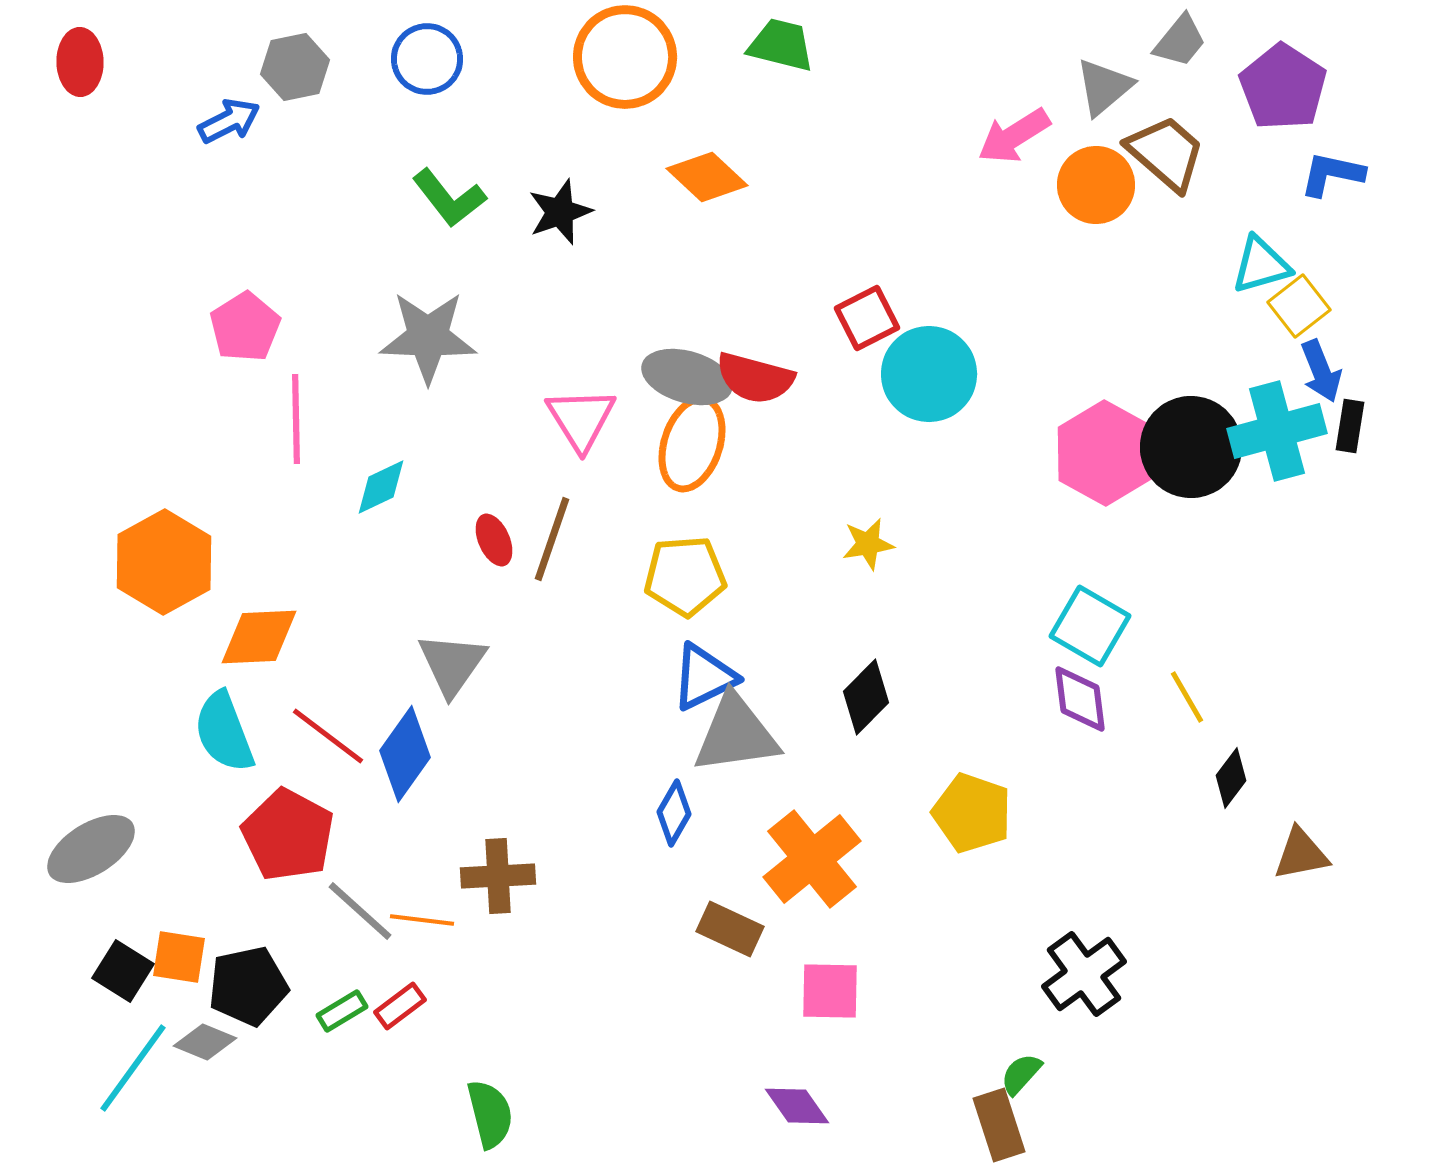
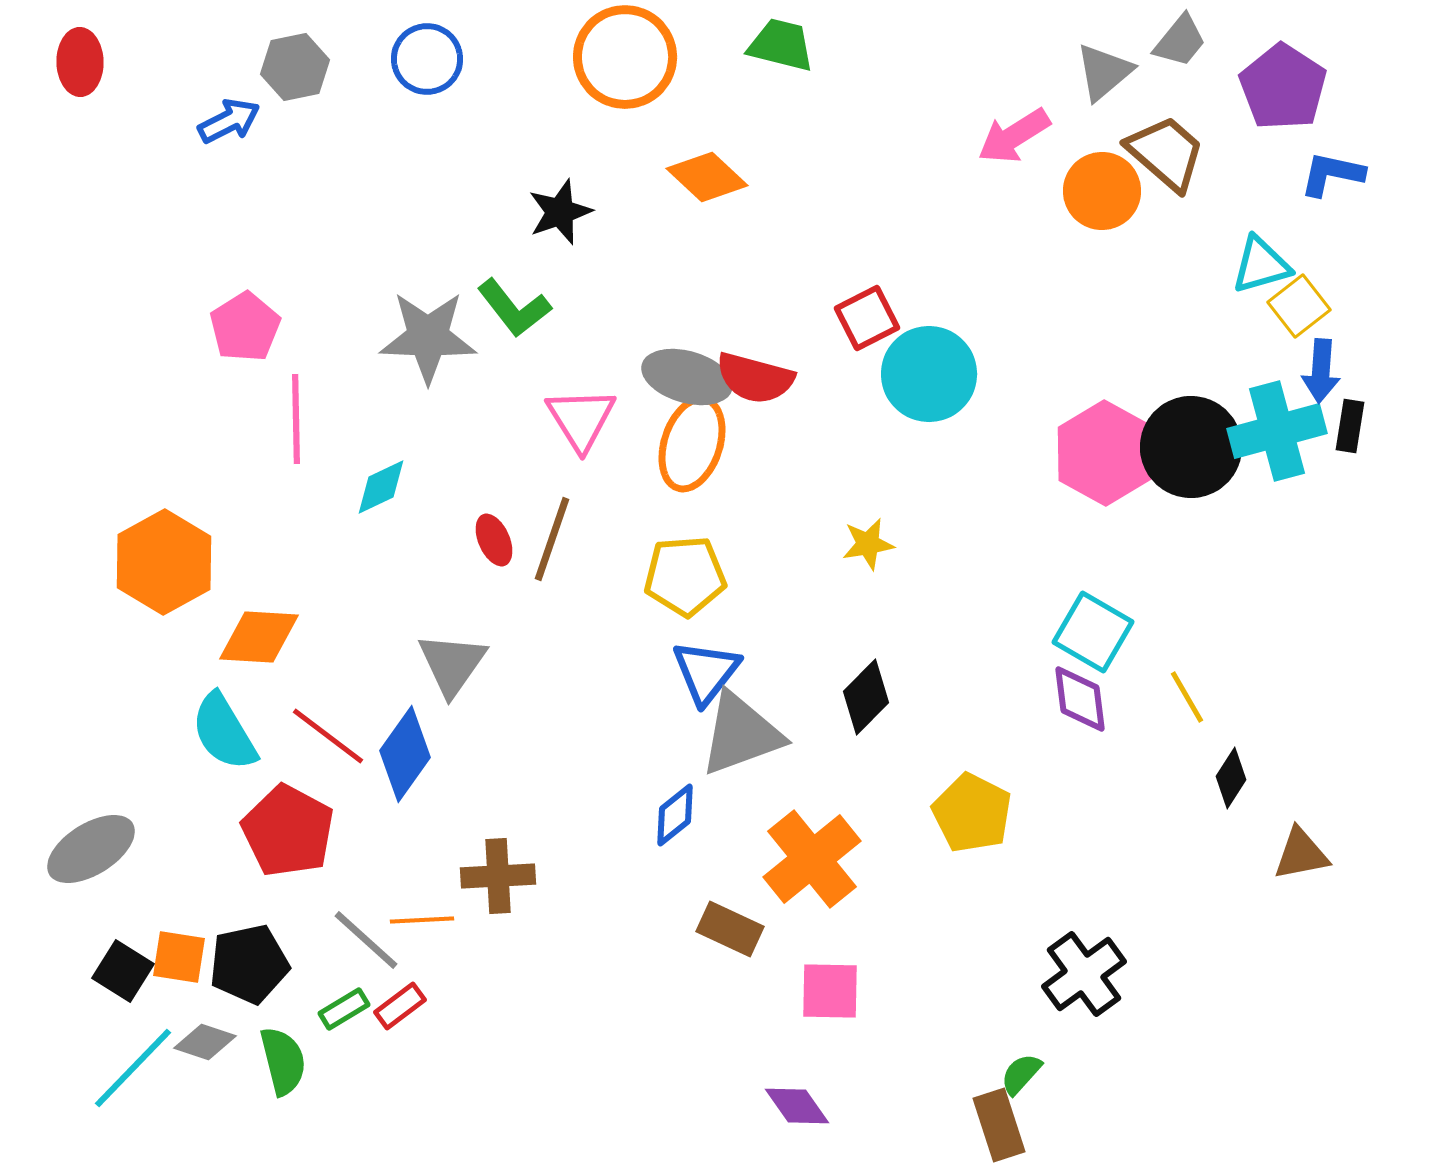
gray triangle at (1104, 87): moved 15 px up
orange circle at (1096, 185): moved 6 px right, 6 px down
green L-shape at (449, 198): moved 65 px right, 110 px down
blue arrow at (1321, 371): rotated 26 degrees clockwise
cyan square at (1090, 626): moved 3 px right, 6 px down
orange diamond at (259, 637): rotated 6 degrees clockwise
blue triangle at (704, 677): moved 2 px right, 5 px up; rotated 26 degrees counterclockwise
cyan semicircle at (224, 732): rotated 10 degrees counterclockwise
gray triangle at (736, 734): moved 5 px right; rotated 12 degrees counterclockwise
black diamond at (1231, 778): rotated 4 degrees counterclockwise
blue diamond at (674, 813): moved 1 px right, 2 px down; rotated 22 degrees clockwise
yellow pentagon at (972, 813): rotated 8 degrees clockwise
red pentagon at (288, 835): moved 4 px up
gray line at (360, 911): moved 6 px right, 29 px down
orange line at (422, 920): rotated 10 degrees counterclockwise
black pentagon at (248, 986): moved 1 px right, 22 px up
green rectangle at (342, 1011): moved 2 px right, 2 px up
gray diamond at (205, 1042): rotated 4 degrees counterclockwise
cyan line at (133, 1068): rotated 8 degrees clockwise
green semicircle at (490, 1114): moved 207 px left, 53 px up
